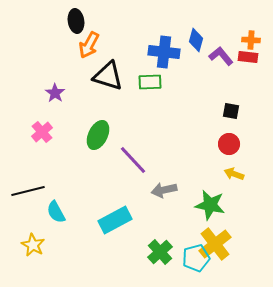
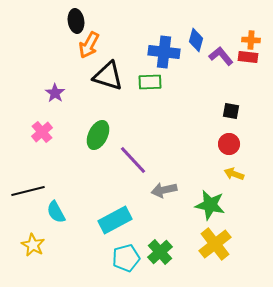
cyan pentagon: moved 70 px left
